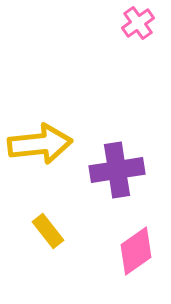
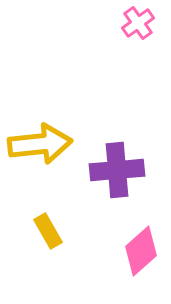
purple cross: rotated 4 degrees clockwise
yellow rectangle: rotated 8 degrees clockwise
pink diamond: moved 5 px right; rotated 6 degrees counterclockwise
